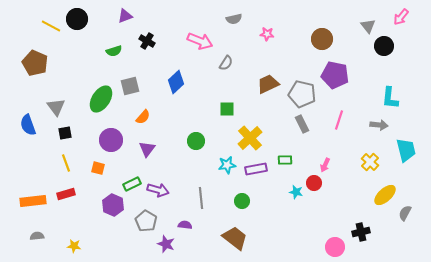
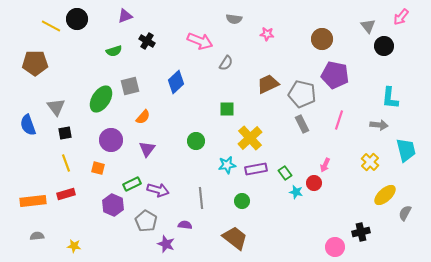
gray semicircle at (234, 19): rotated 21 degrees clockwise
brown pentagon at (35, 63): rotated 25 degrees counterclockwise
green rectangle at (285, 160): moved 13 px down; rotated 56 degrees clockwise
